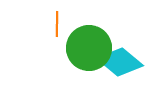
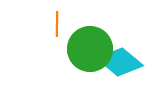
green circle: moved 1 px right, 1 px down
